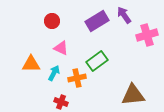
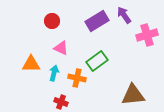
cyan arrow: rotated 14 degrees counterclockwise
orange cross: rotated 24 degrees clockwise
